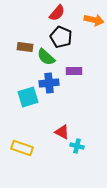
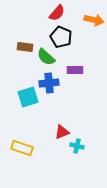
purple rectangle: moved 1 px right, 1 px up
red triangle: rotated 49 degrees counterclockwise
